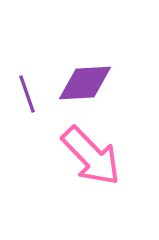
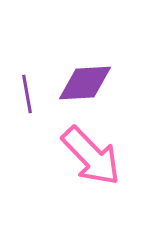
purple line: rotated 9 degrees clockwise
